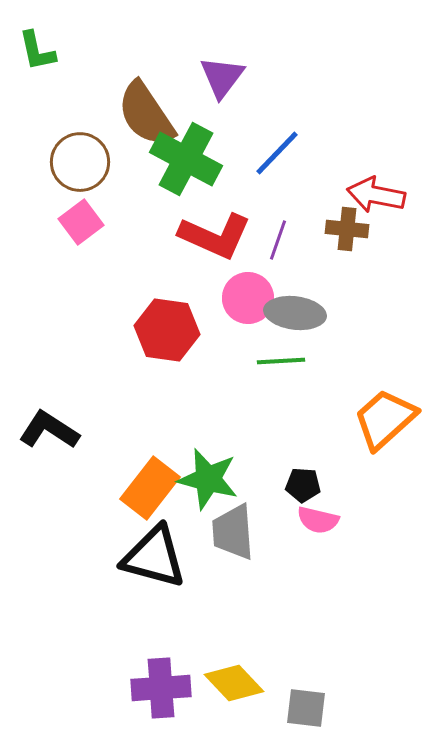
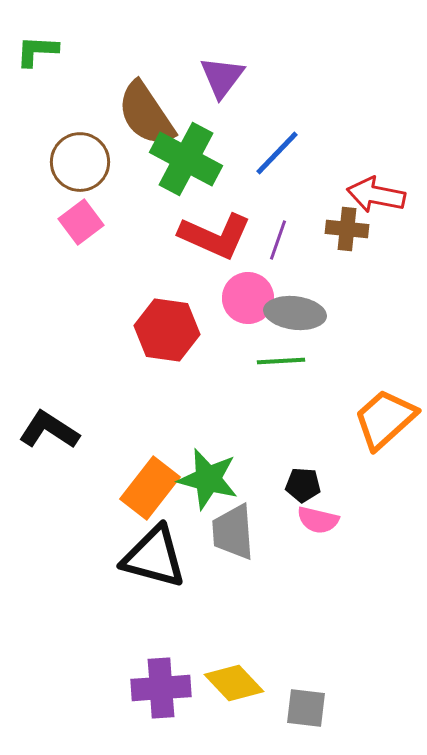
green L-shape: rotated 105 degrees clockwise
